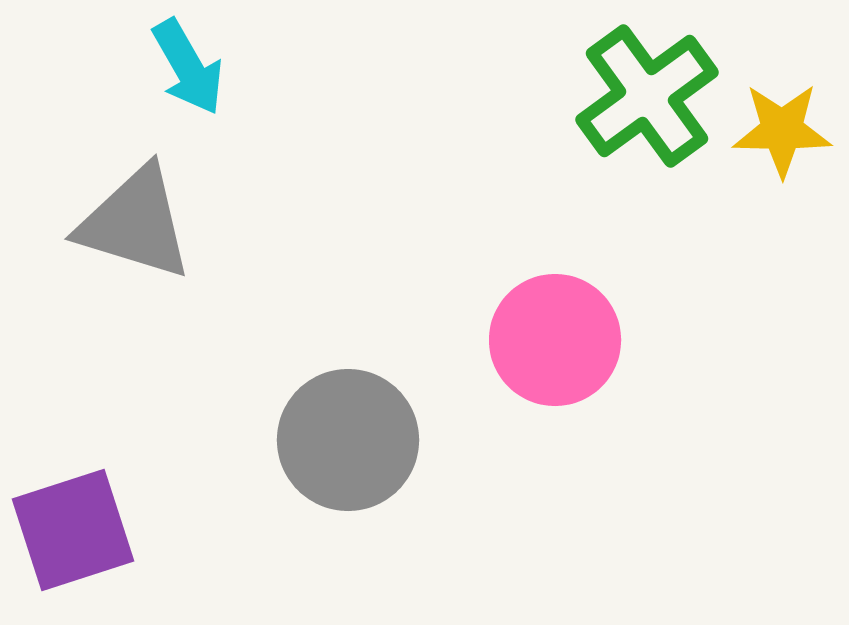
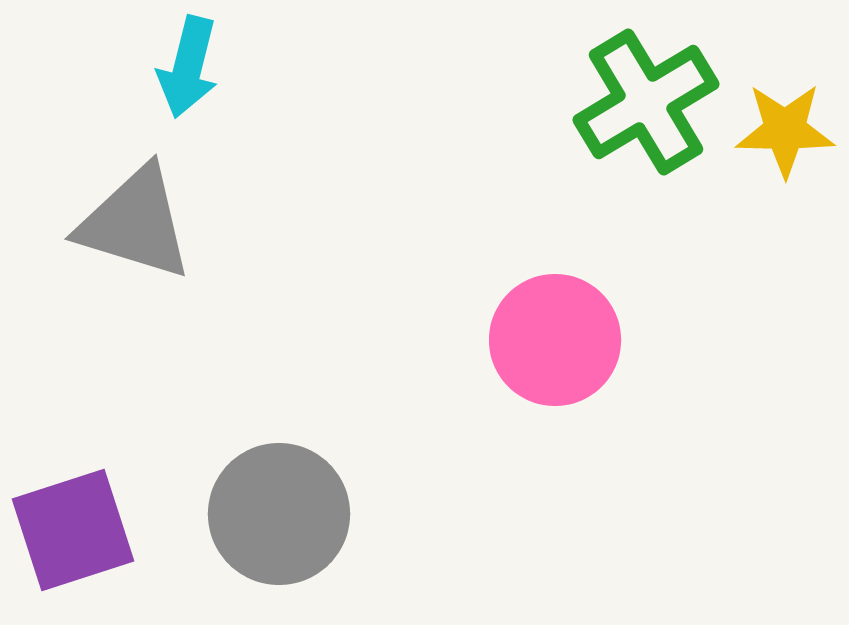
cyan arrow: rotated 44 degrees clockwise
green cross: moved 1 px left, 6 px down; rotated 5 degrees clockwise
yellow star: moved 3 px right
gray circle: moved 69 px left, 74 px down
